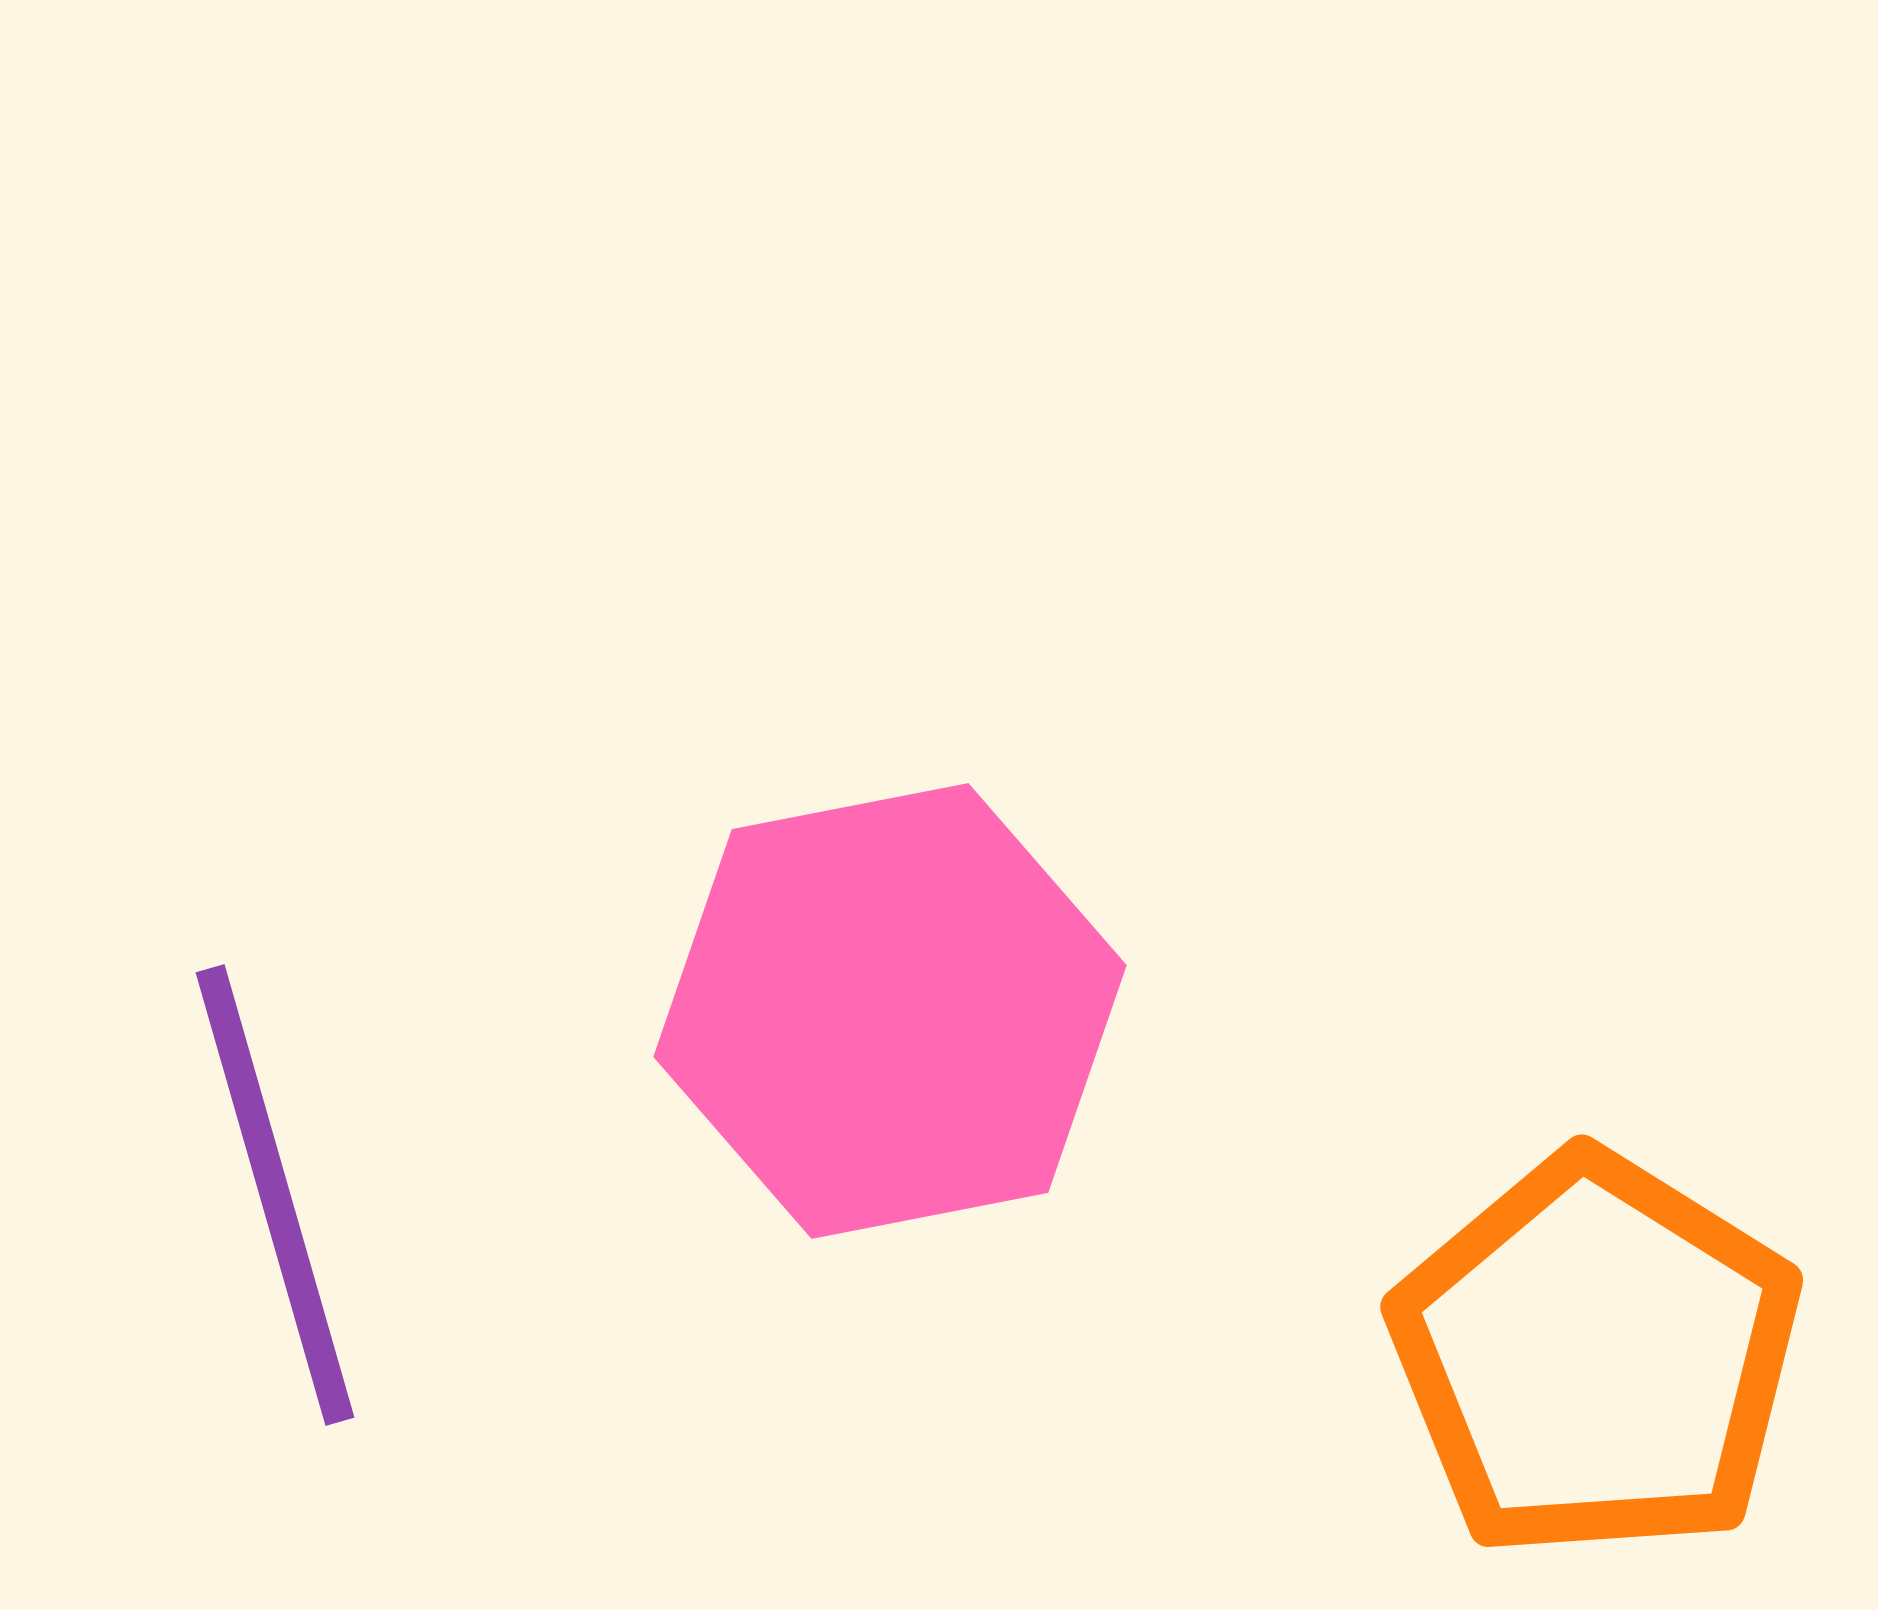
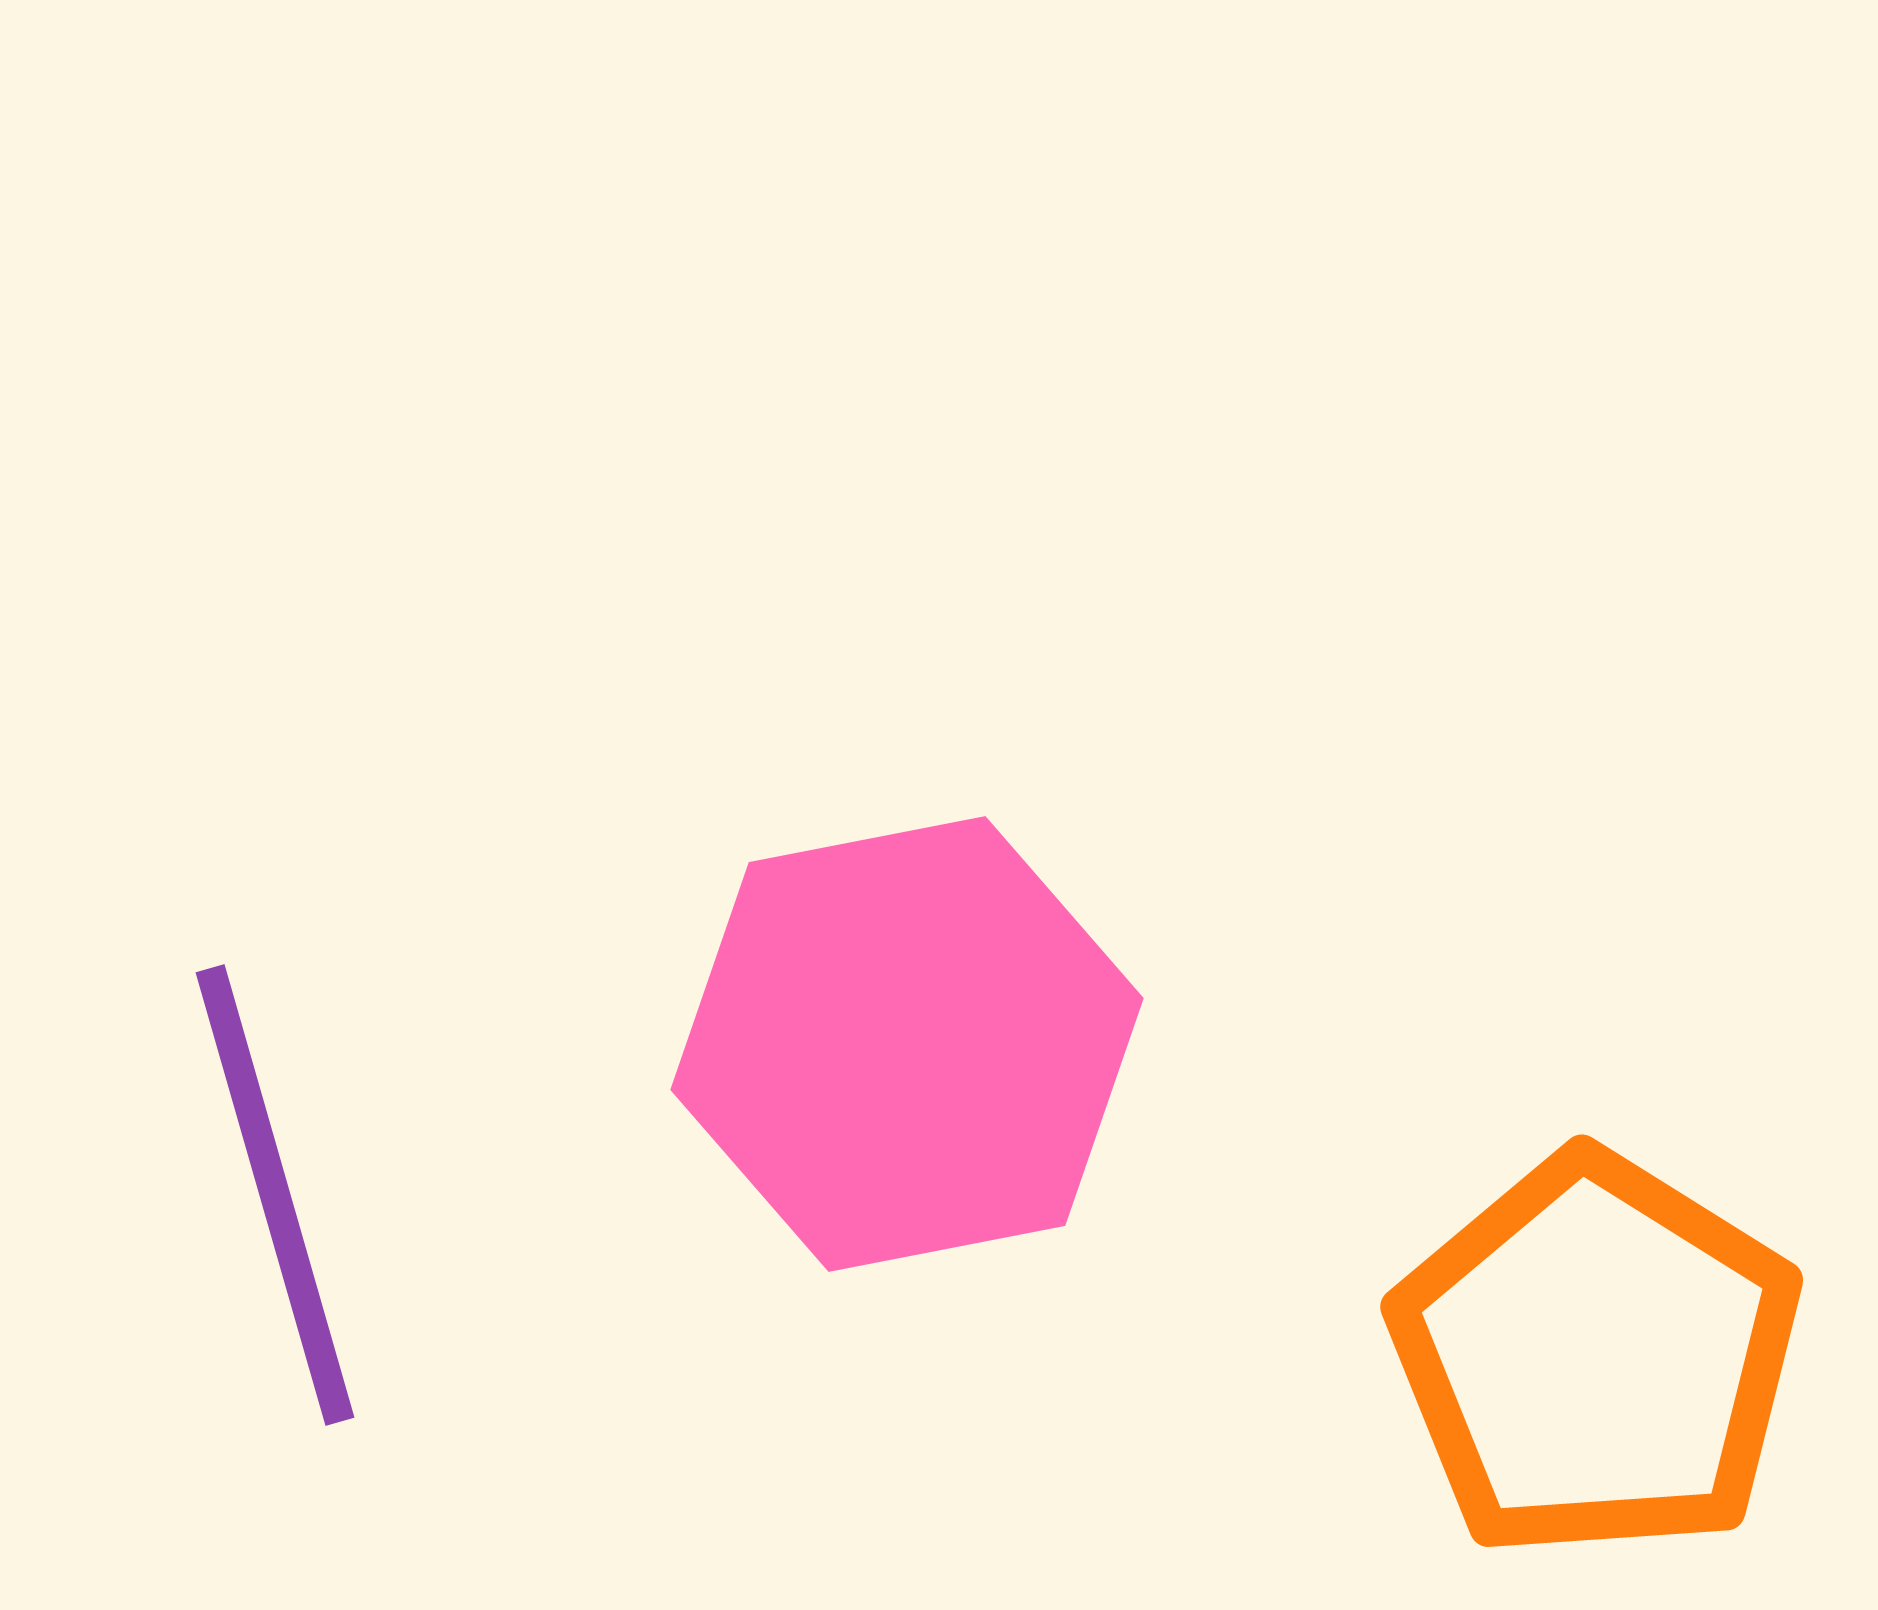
pink hexagon: moved 17 px right, 33 px down
